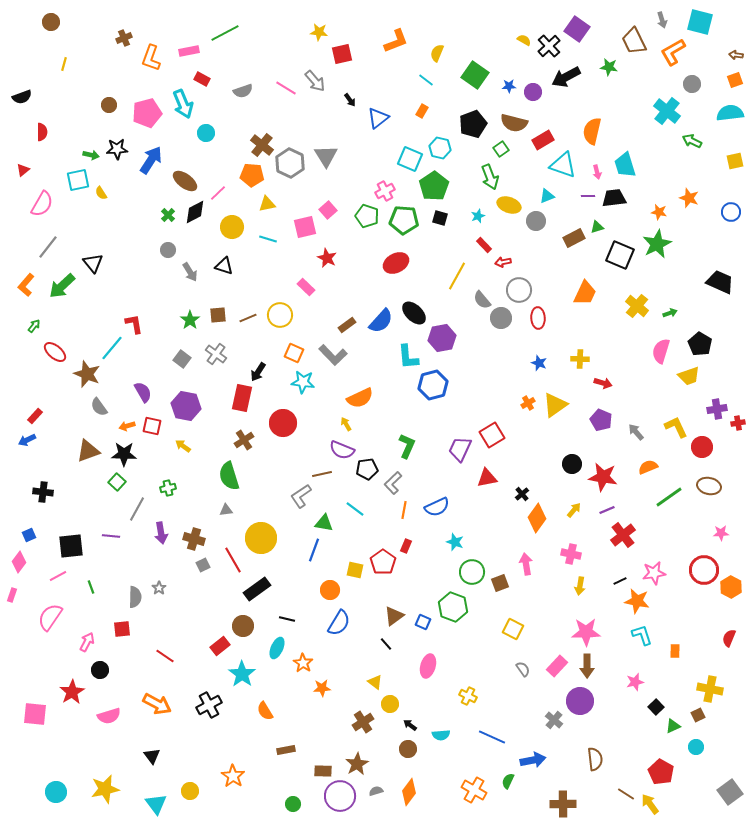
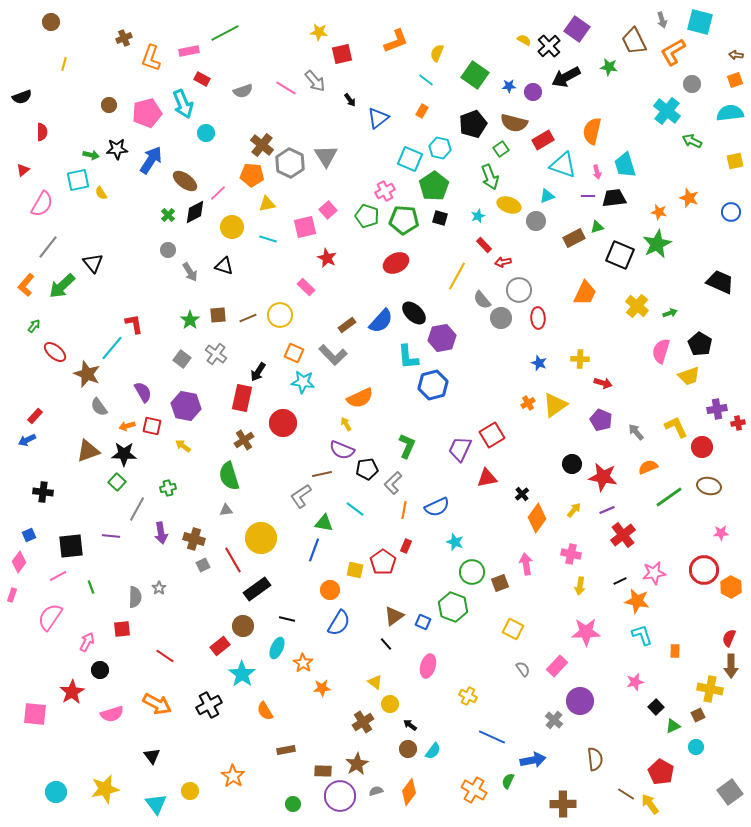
brown arrow at (587, 666): moved 144 px right
pink semicircle at (109, 716): moved 3 px right, 2 px up
cyan semicircle at (441, 735): moved 8 px left, 16 px down; rotated 48 degrees counterclockwise
